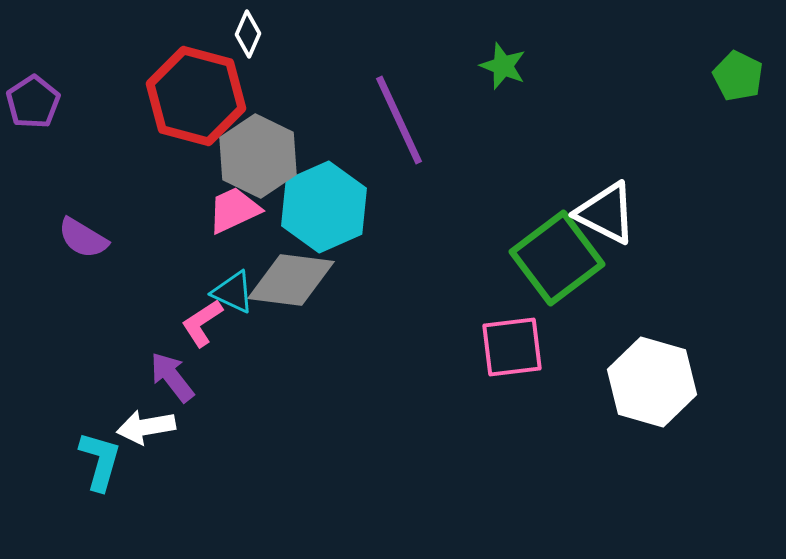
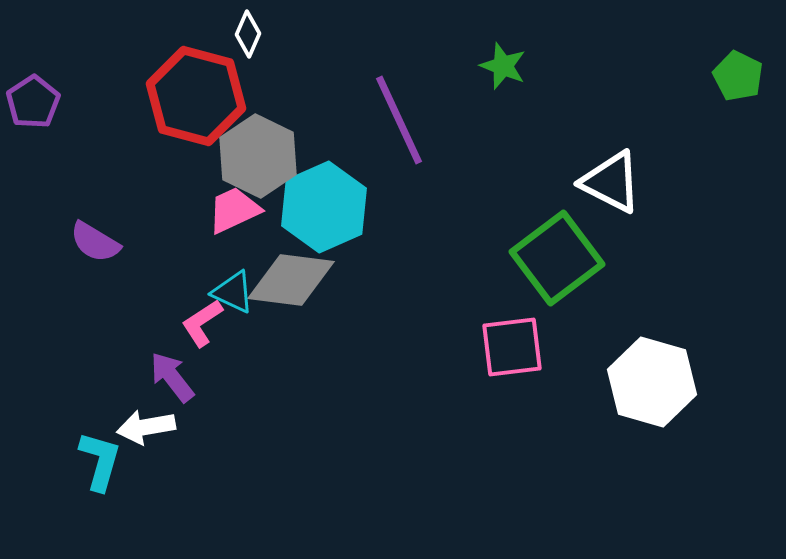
white triangle: moved 5 px right, 31 px up
purple semicircle: moved 12 px right, 4 px down
